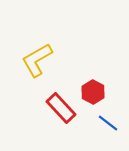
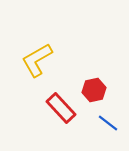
red hexagon: moved 1 px right, 2 px up; rotated 20 degrees clockwise
